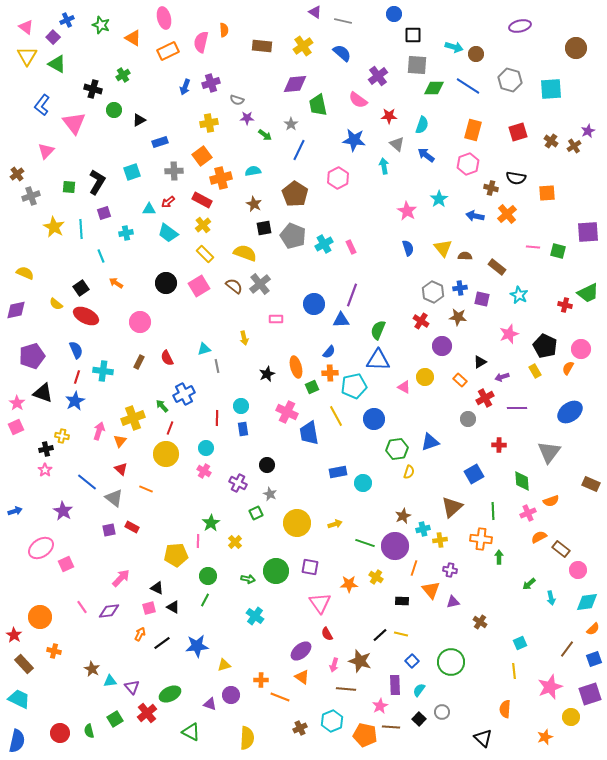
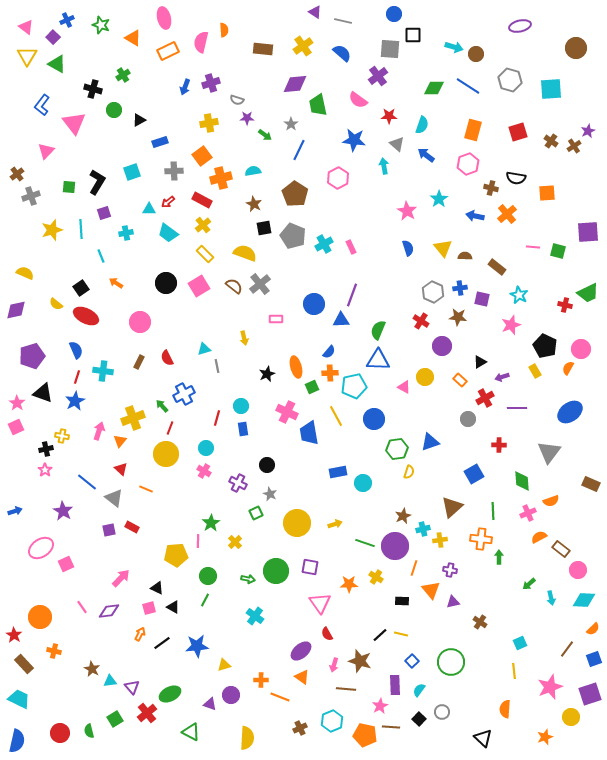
brown rectangle at (262, 46): moved 1 px right, 3 px down
gray square at (417, 65): moved 27 px left, 16 px up
yellow star at (54, 227): moved 2 px left, 3 px down; rotated 25 degrees clockwise
pink star at (509, 334): moved 2 px right, 9 px up
red line at (217, 418): rotated 14 degrees clockwise
cyan diamond at (587, 602): moved 3 px left, 2 px up; rotated 10 degrees clockwise
